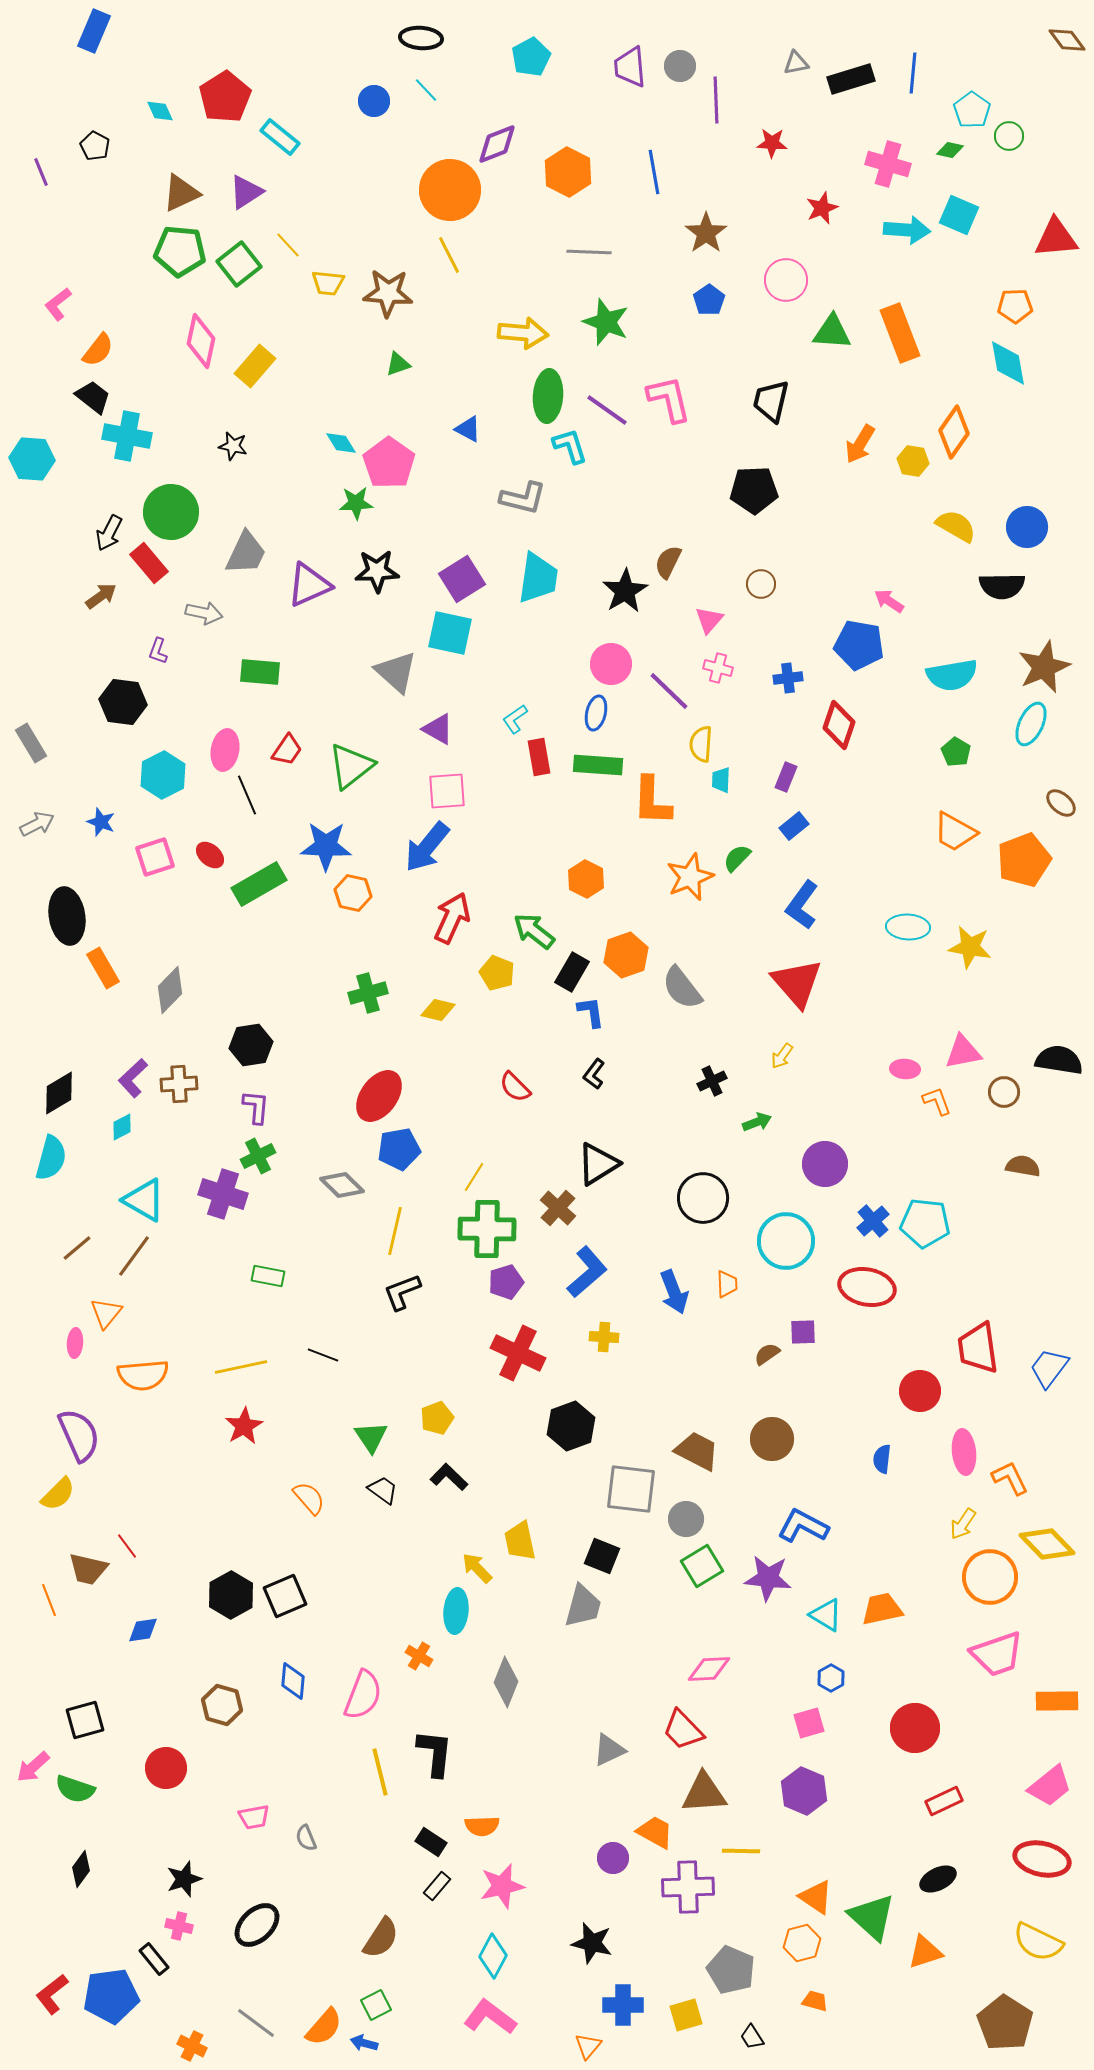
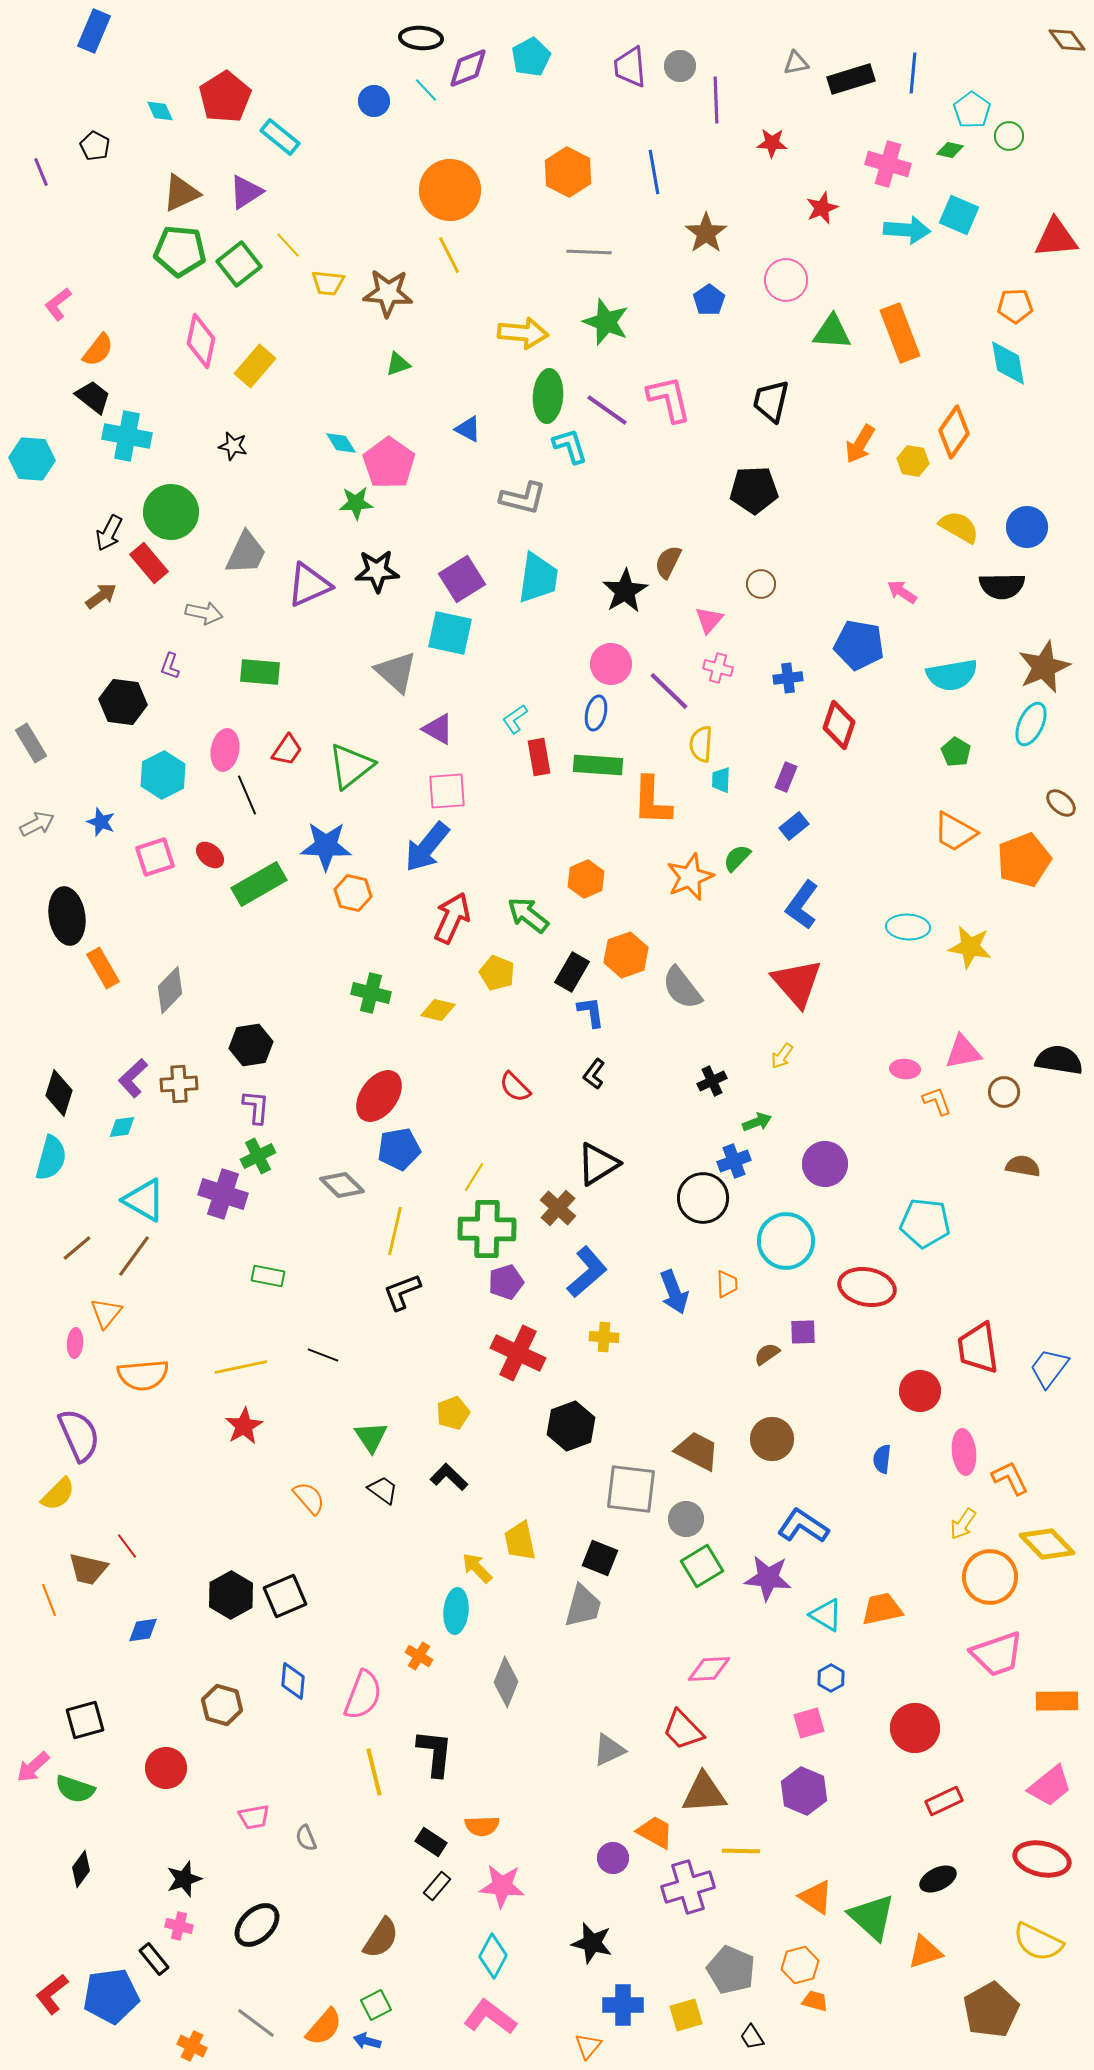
purple diamond at (497, 144): moved 29 px left, 76 px up
yellow semicircle at (956, 526): moved 3 px right, 1 px down
pink arrow at (889, 601): moved 13 px right, 9 px up
purple L-shape at (158, 651): moved 12 px right, 15 px down
orange hexagon at (586, 879): rotated 9 degrees clockwise
green arrow at (534, 931): moved 6 px left, 16 px up
green cross at (368, 993): moved 3 px right; rotated 30 degrees clockwise
black diamond at (59, 1093): rotated 42 degrees counterclockwise
cyan diamond at (122, 1127): rotated 20 degrees clockwise
blue cross at (873, 1221): moved 139 px left, 60 px up; rotated 20 degrees clockwise
yellow pentagon at (437, 1418): moved 16 px right, 5 px up
blue L-shape at (803, 1526): rotated 6 degrees clockwise
black square at (602, 1556): moved 2 px left, 2 px down
yellow line at (380, 1772): moved 6 px left
pink star at (502, 1886): rotated 18 degrees clockwise
purple cross at (688, 1887): rotated 15 degrees counterclockwise
orange hexagon at (802, 1943): moved 2 px left, 22 px down
brown pentagon at (1005, 2023): moved 14 px left, 13 px up; rotated 10 degrees clockwise
blue arrow at (364, 2043): moved 3 px right, 2 px up
